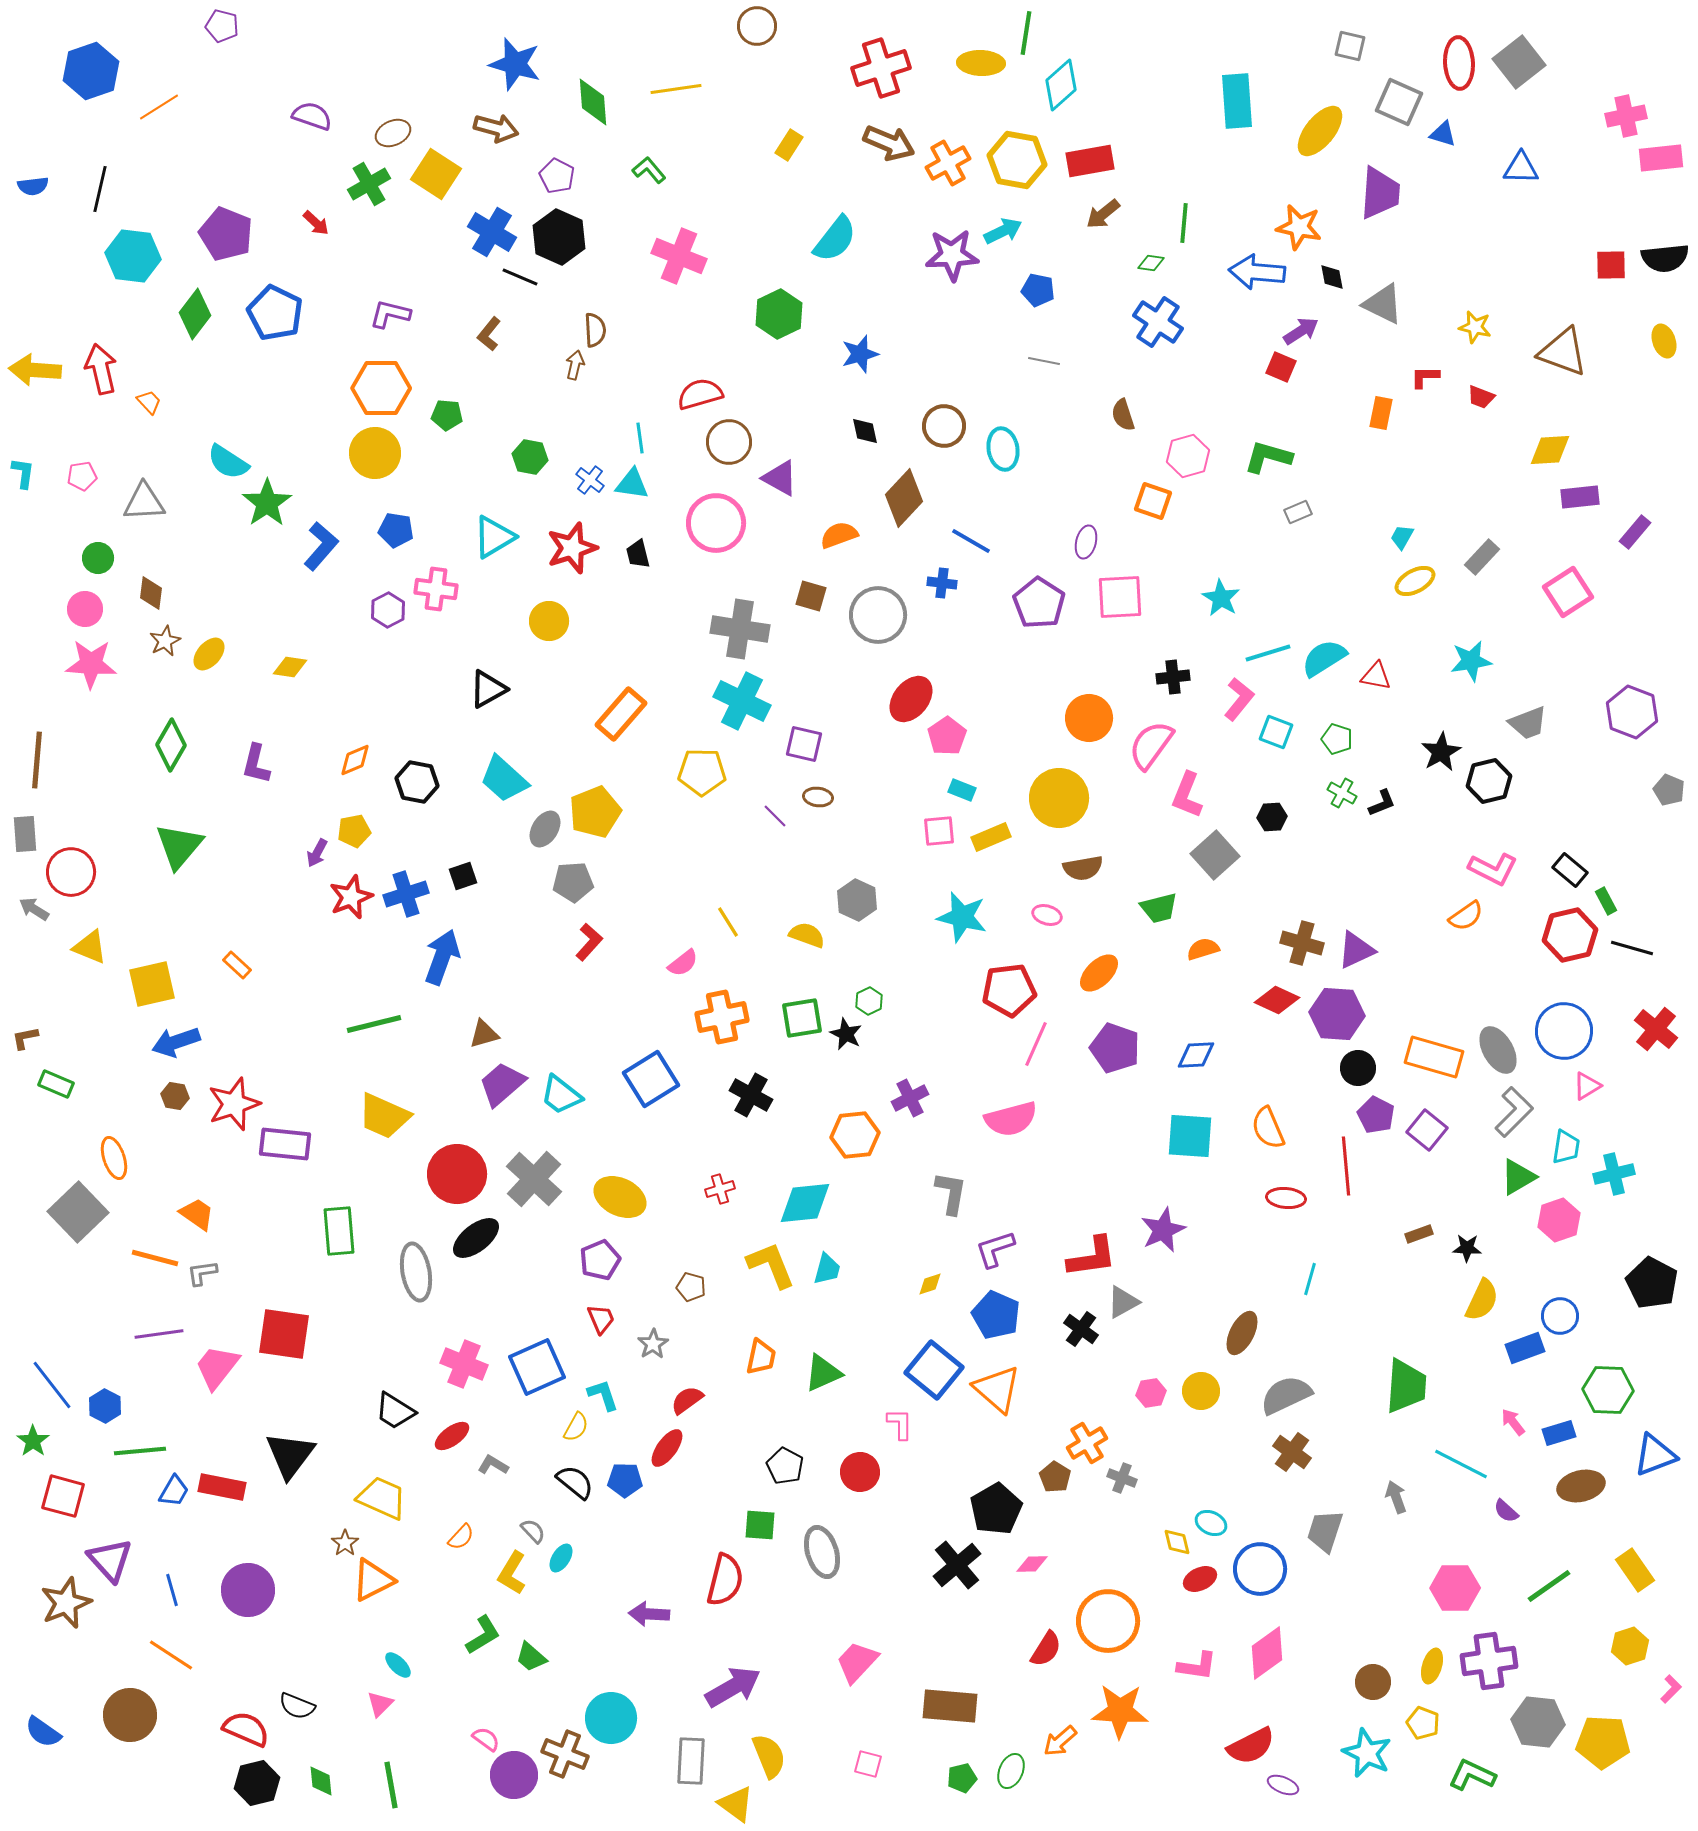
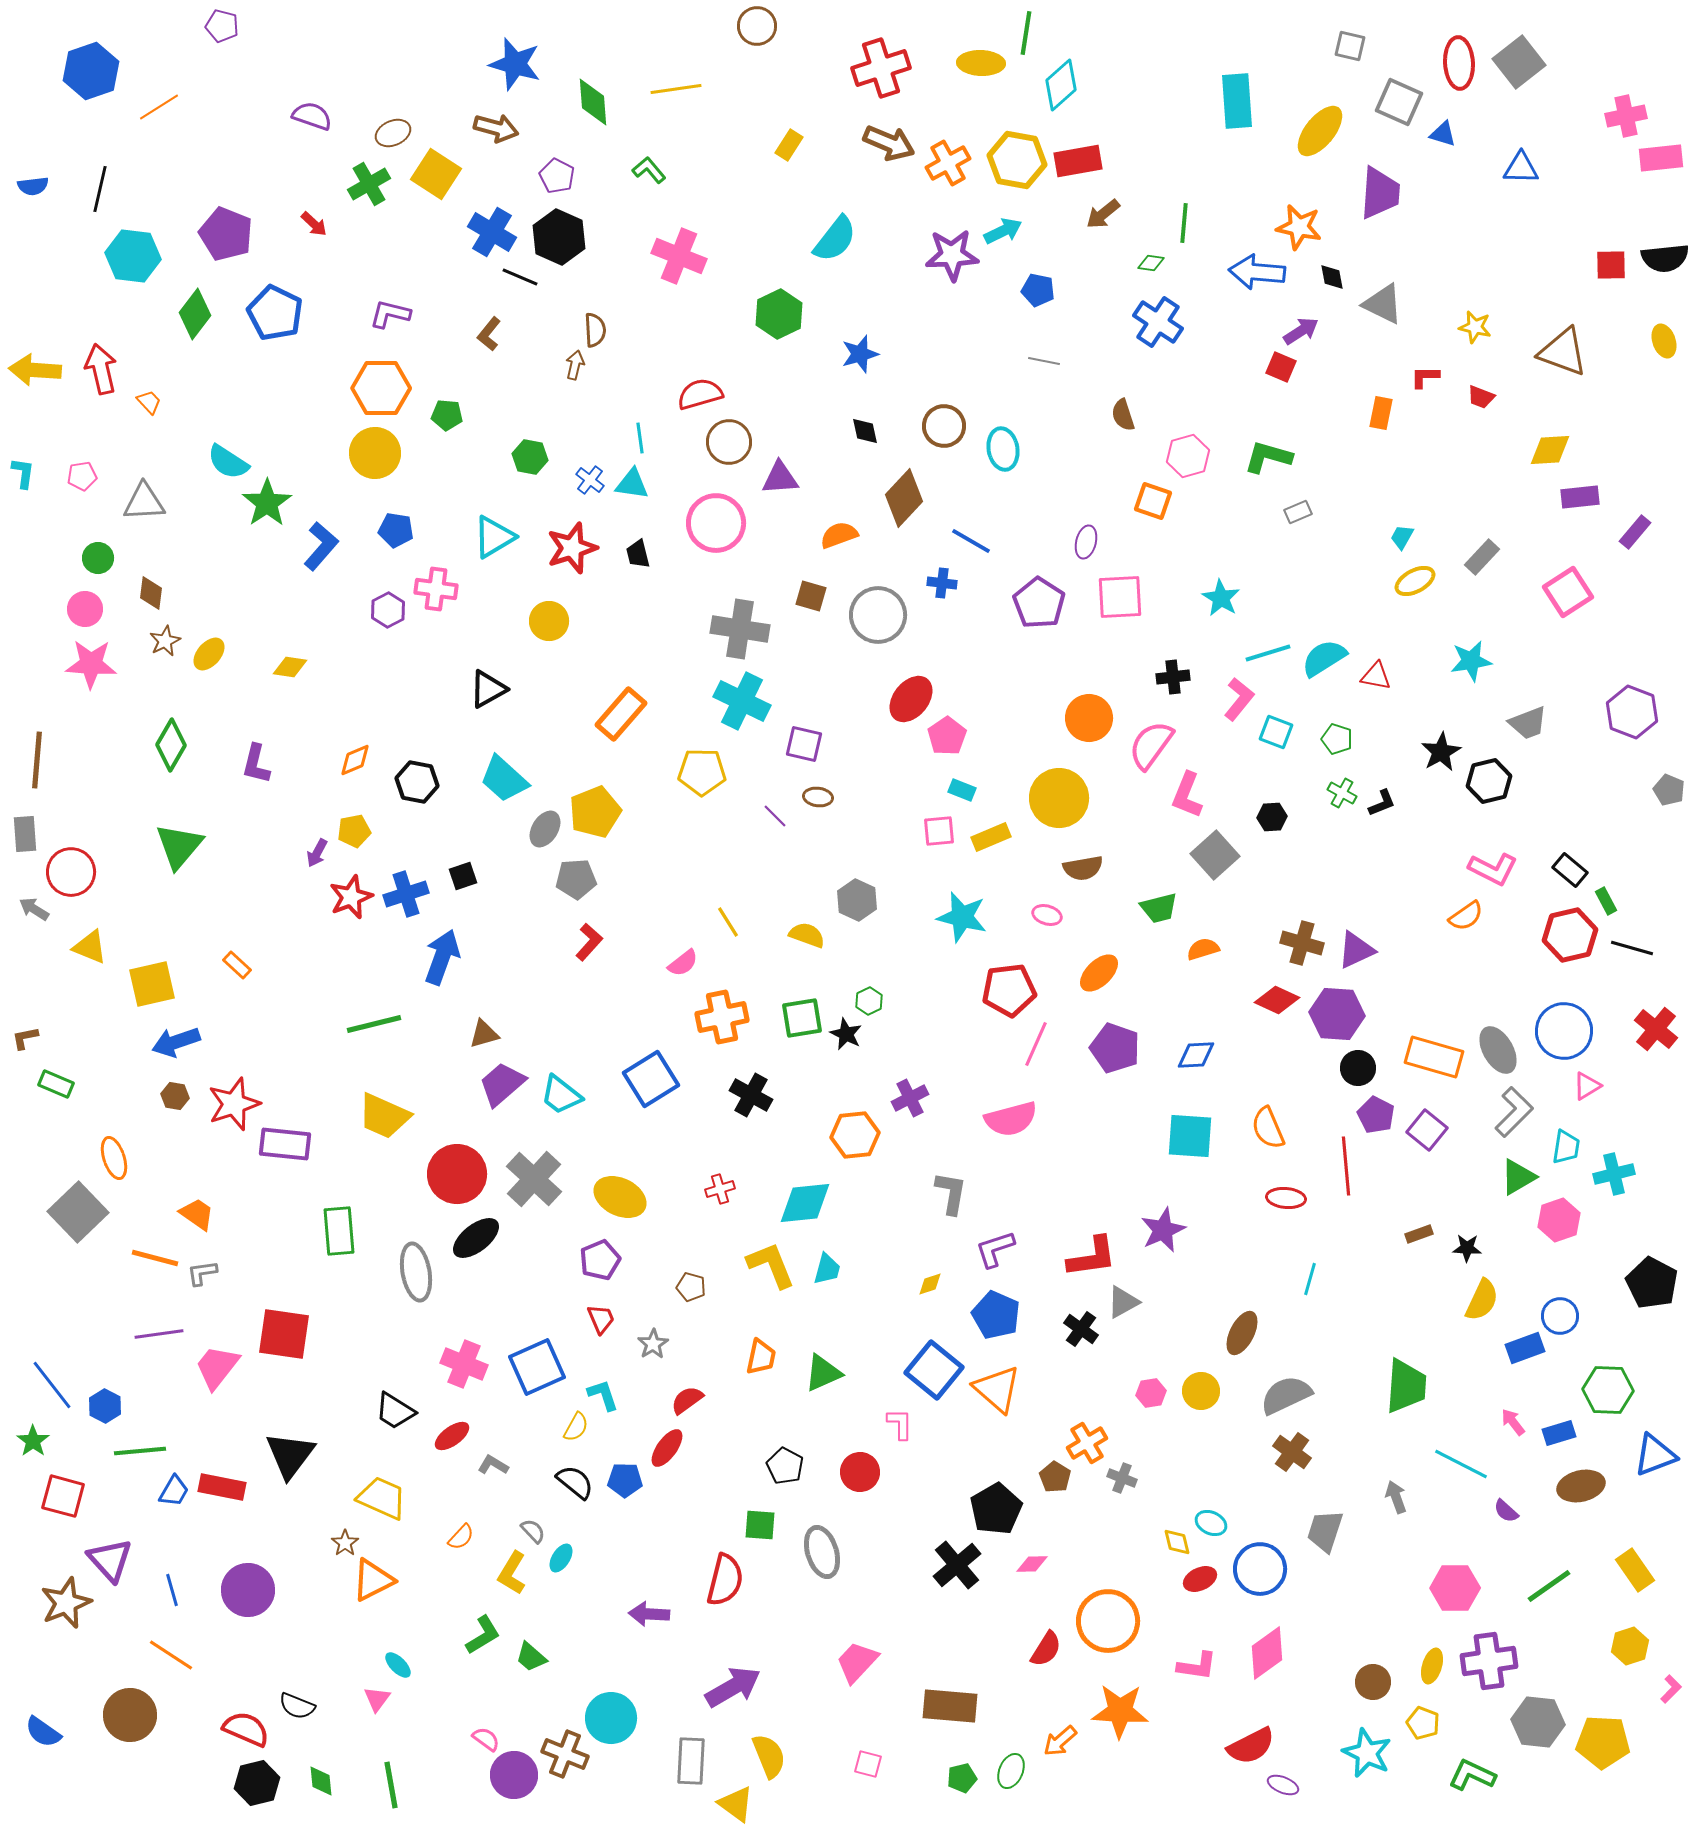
red rectangle at (1090, 161): moved 12 px left
red arrow at (316, 223): moved 2 px left, 1 px down
purple triangle at (780, 478): rotated 33 degrees counterclockwise
gray pentagon at (573, 882): moved 3 px right, 3 px up
pink triangle at (380, 1704): moved 3 px left, 5 px up; rotated 8 degrees counterclockwise
